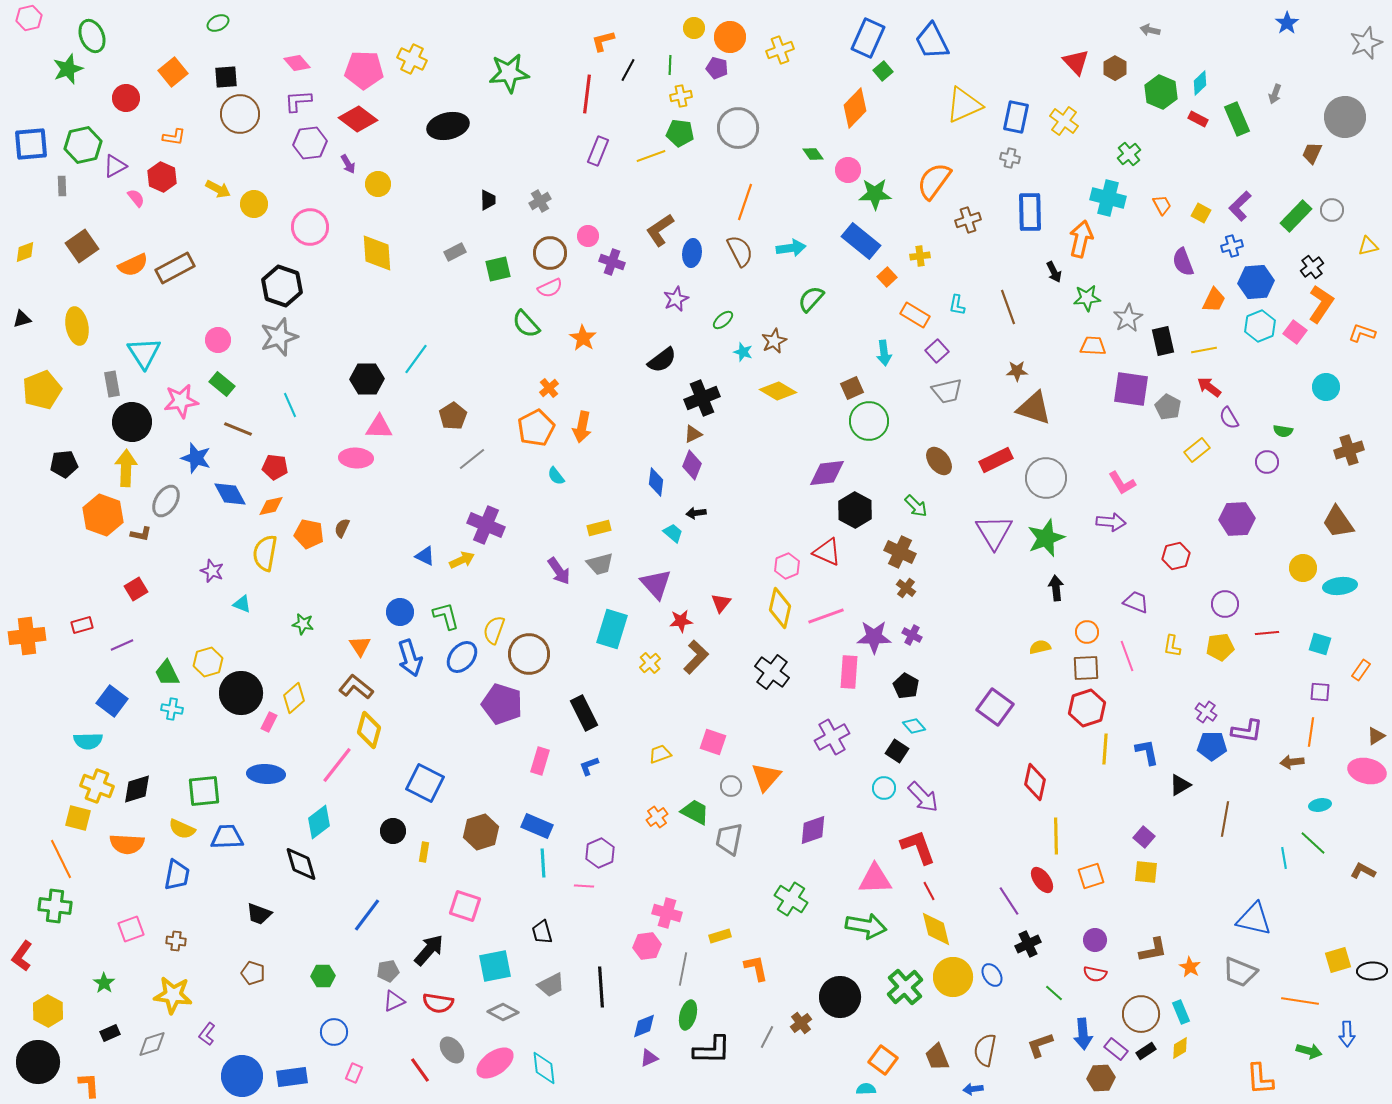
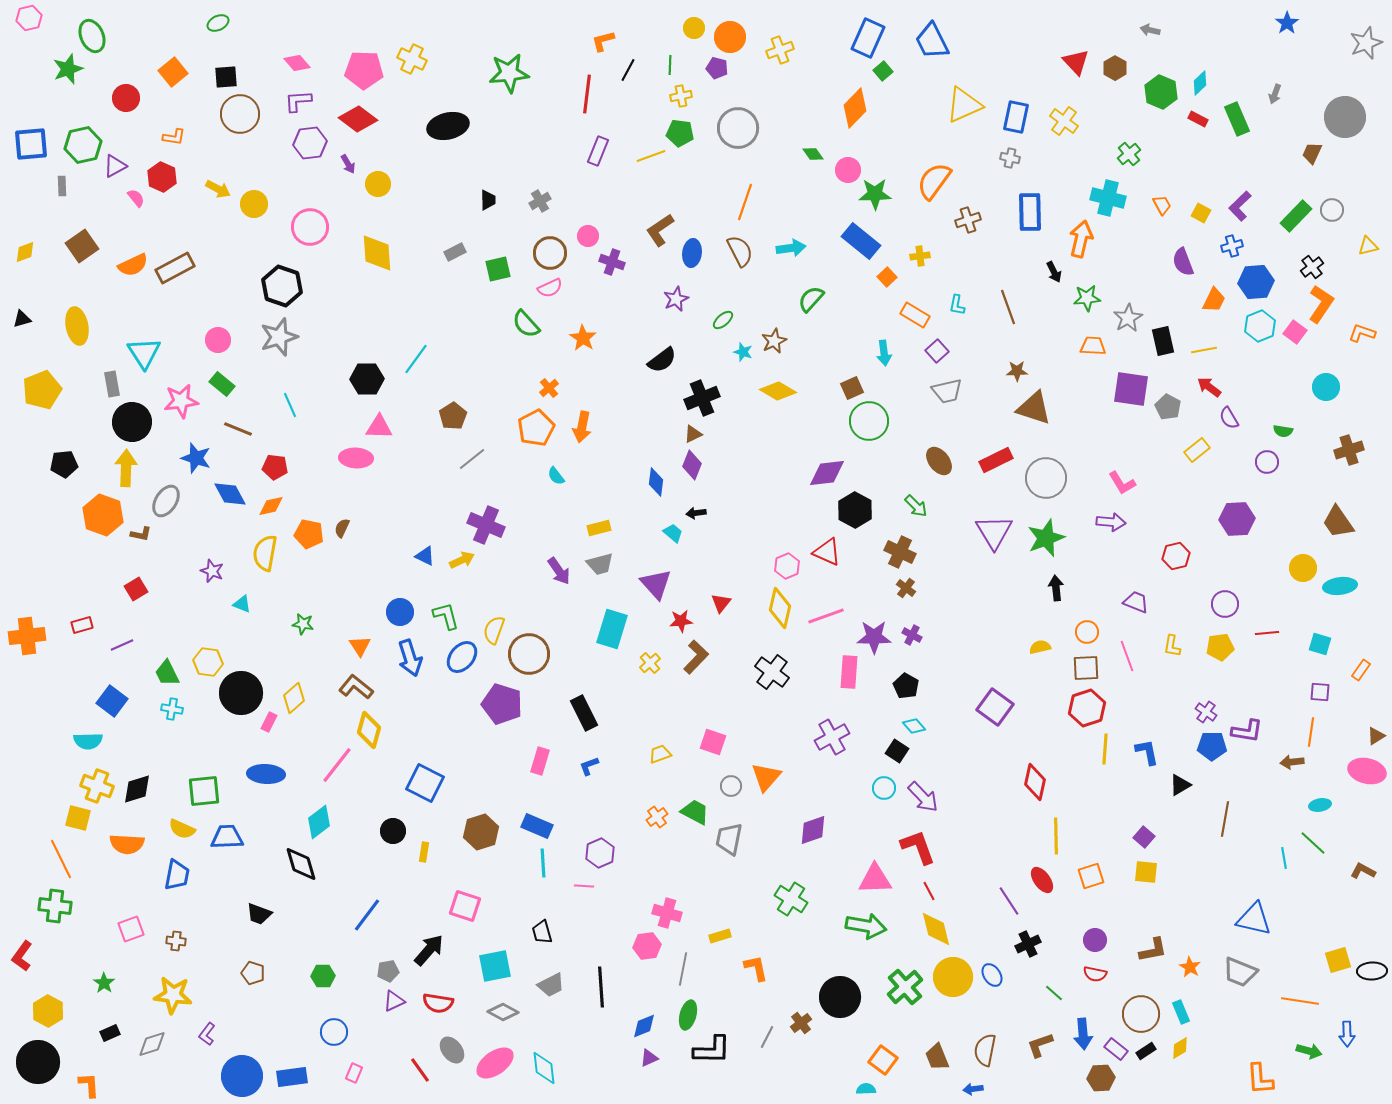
yellow hexagon at (208, 662): rotated 24 degrees clockwise
